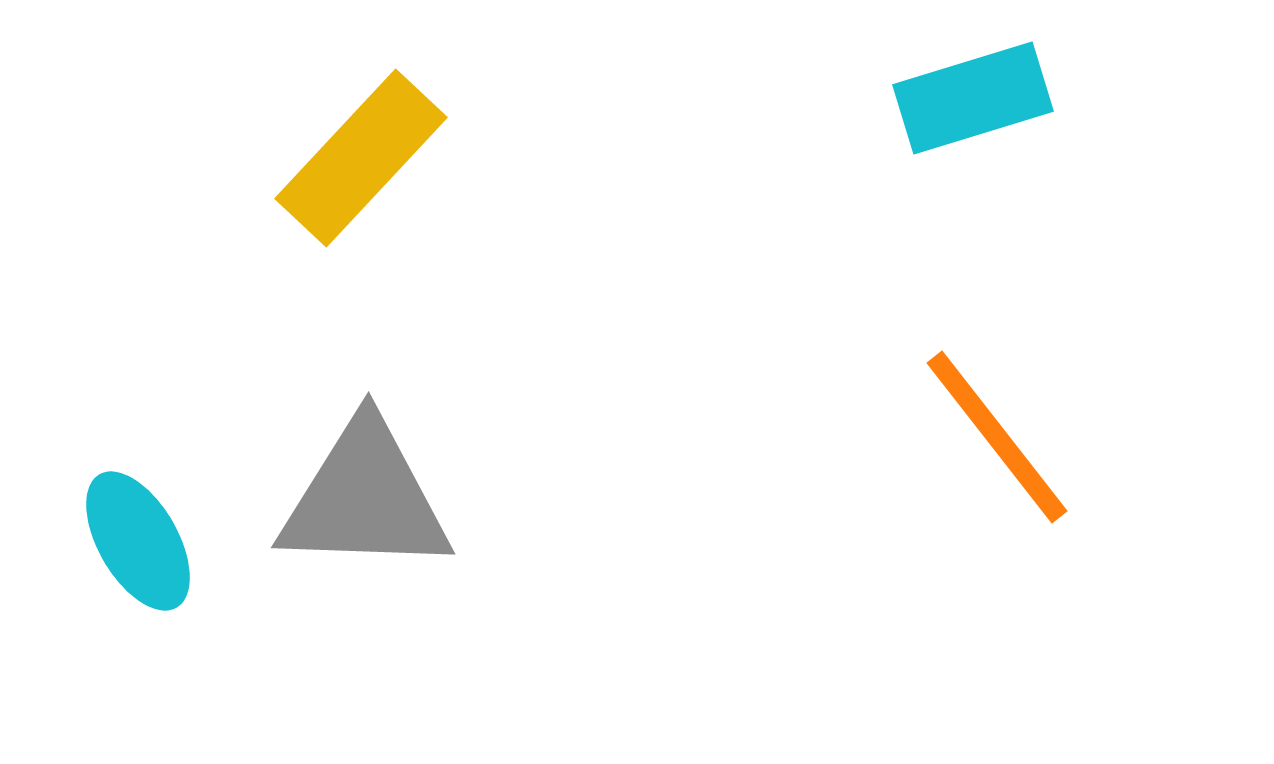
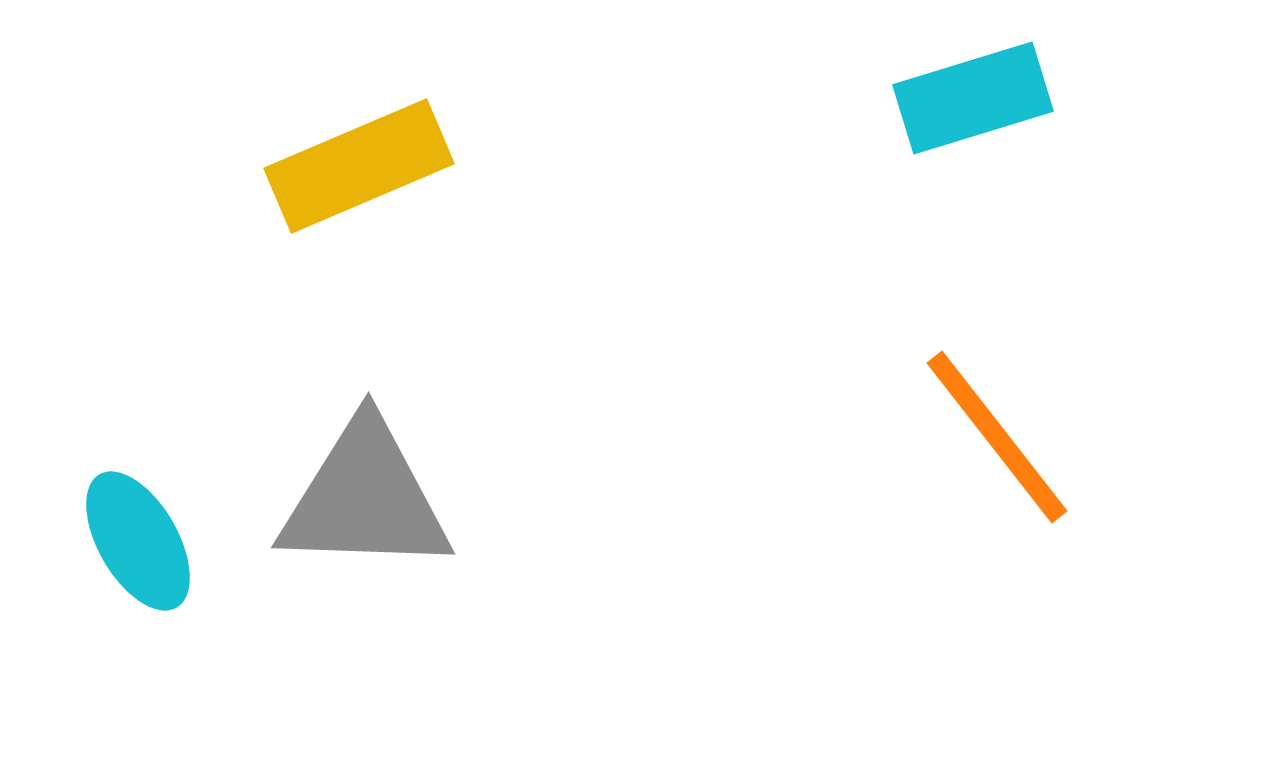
yellow rectangle: moved 2 px left, 8 px down; rotated 24 degrees clockwise
